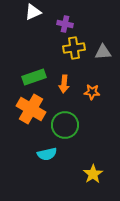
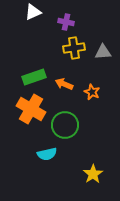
purple cross: moved 1 px right, 2 px up
orange arrow: rotated 108 degrees clockwise
orange star: rotated 21 degrees clockwise
